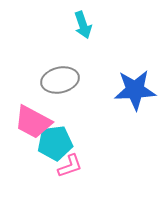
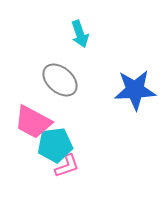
cyan arrow: moved 3 px left, 9 px down
gray ellipse: rotated 54 degrees clockwise
cyan pentagon: moved 2 px down
pink L-shape: moved 3 px left
